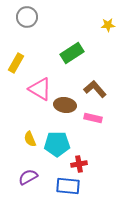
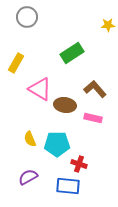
red cross: rotated 28 degrees clockwise
